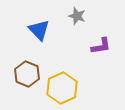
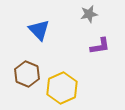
gray star: moved 12 px right, 2 px up; rotated 30 degrees counterclockwise
purple L-shape: moved 1 px left
